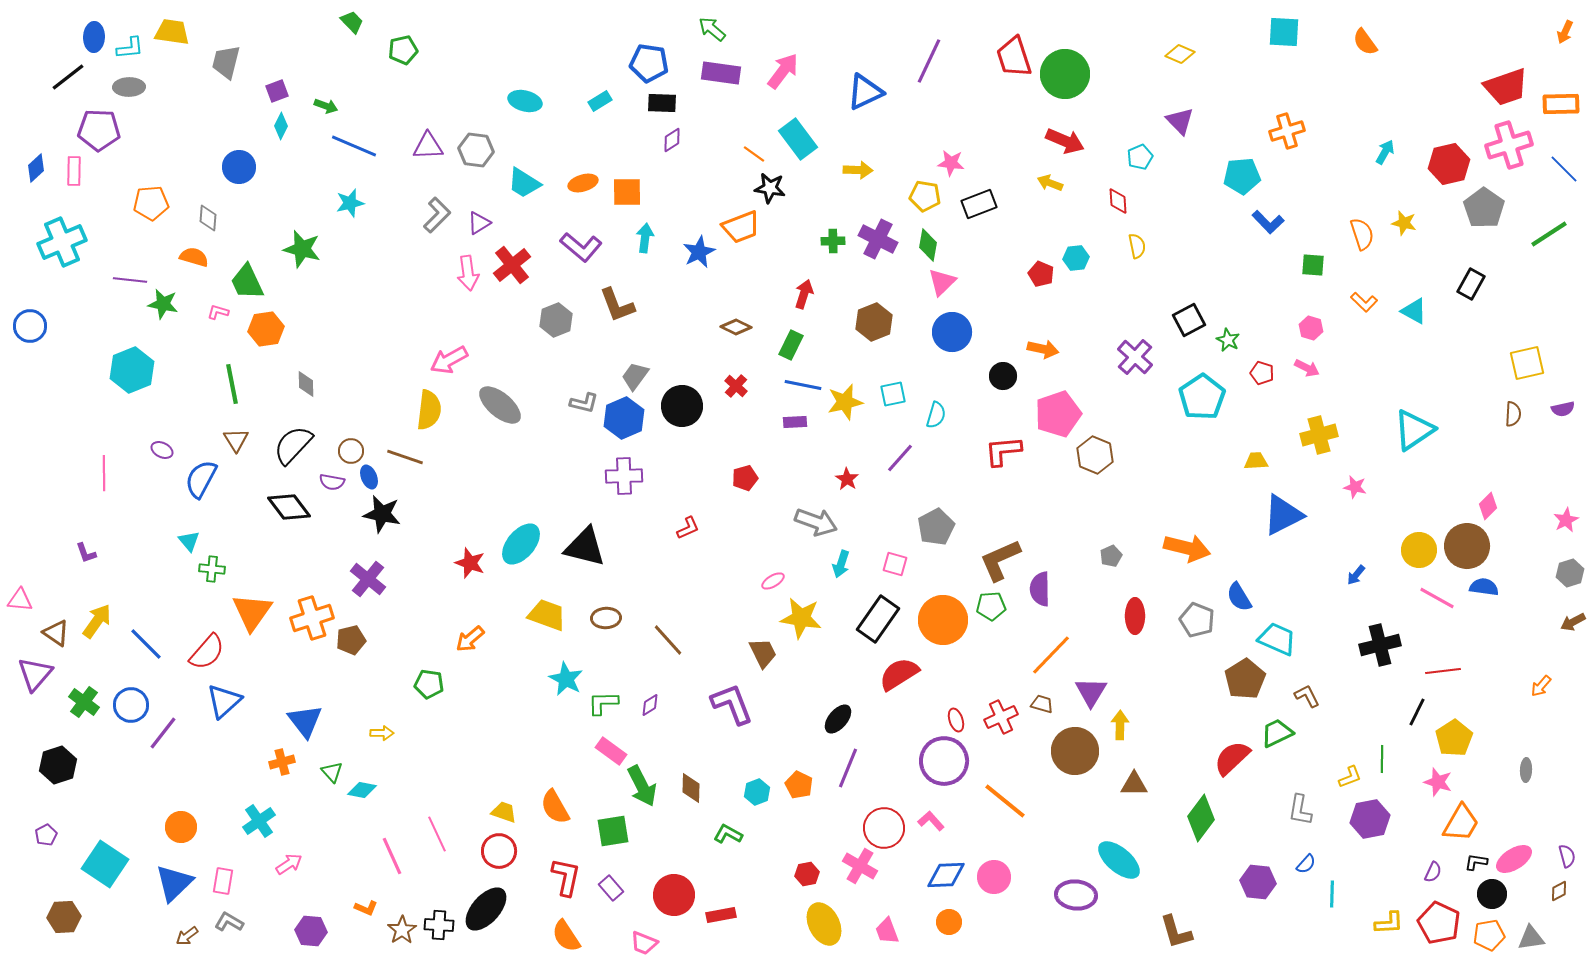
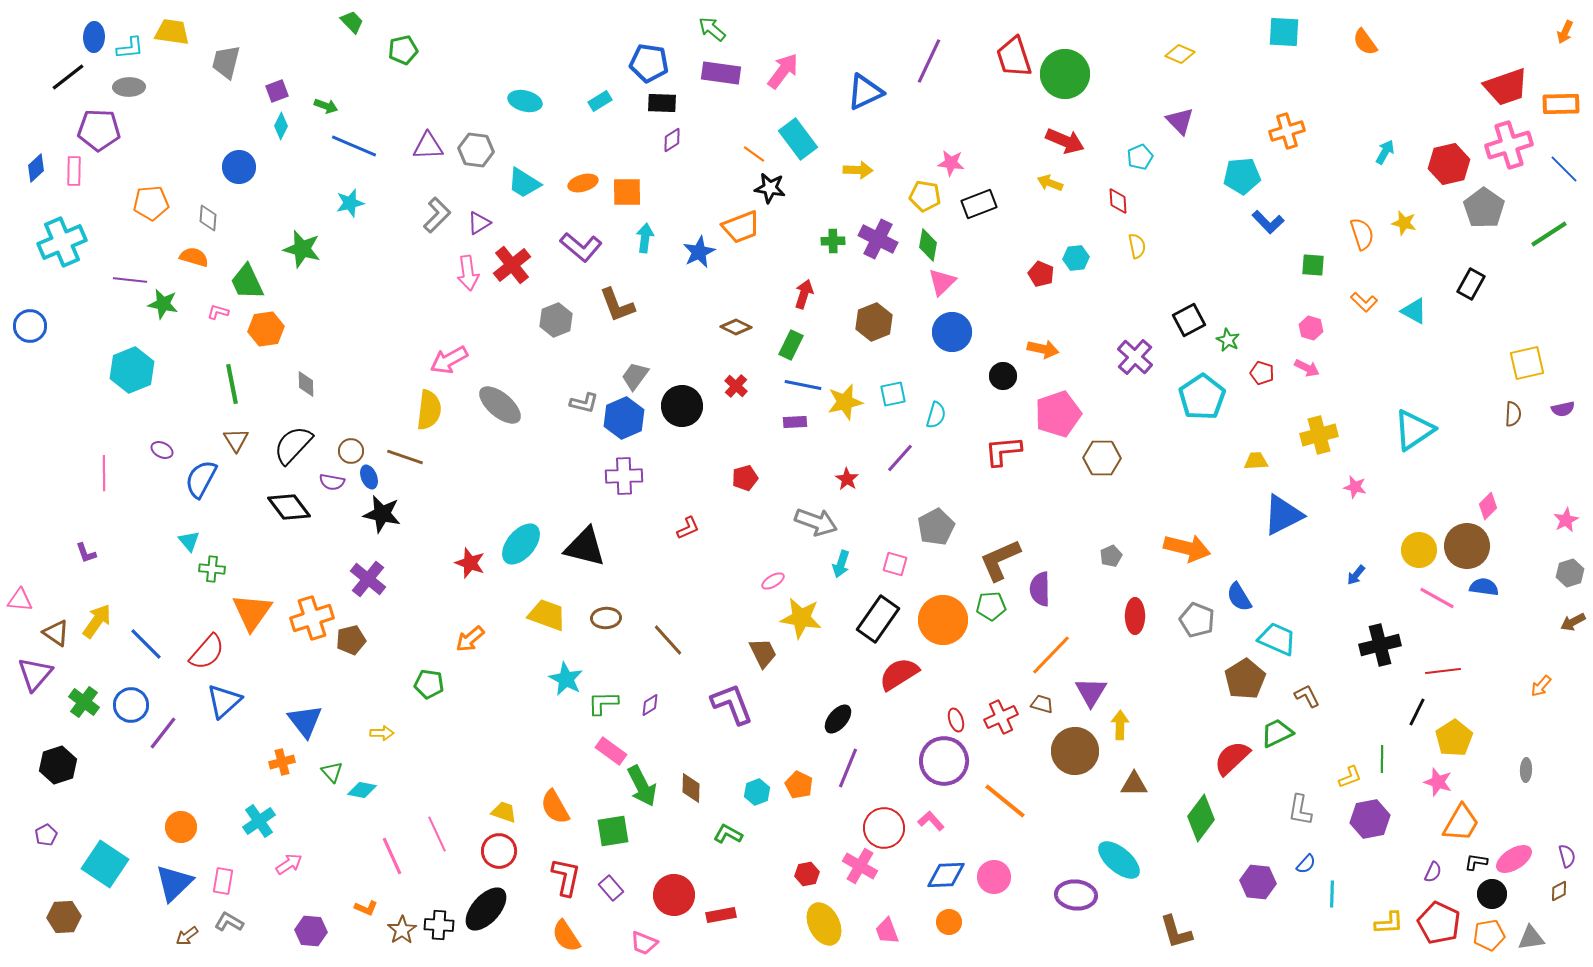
brown hexagon at (1095, 455): moved 7 px right, 3 px down; rotated 21 degrees counterclockwise
